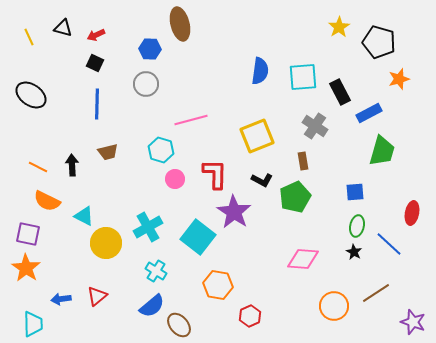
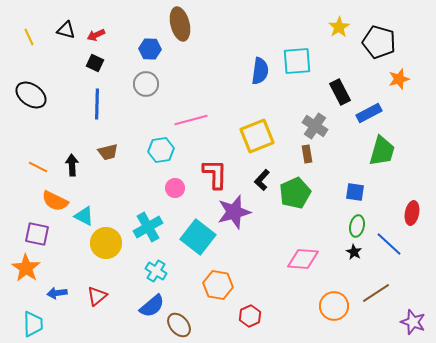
black triangle at (63, 28): moved 3 px right, 2 px down
cyan square at (303, 77): moved 6 px left, 16 px up
cyan hexagon at (161, 150): rotated 25 degrees counterclockwise
brown rectangle at (303, 161): moved 4 px right, 7 px up
pink circle at (175, 179): moved 9 px down
black L-shape at (262, 180): rotated 105 degrees clockwise
blue square at (355, 192): rotated 12 degrees clockwise
green pentagon at (295, 197): moved 4 px up
orange semicircle at (47, 201): moved 8 px right
purple star at (234, 212): rotated 24 degrees clockwise
purple square at (28, 234): moved 9 px right
blue arrow at (61, 299): moved 4 px left, 6 px up
